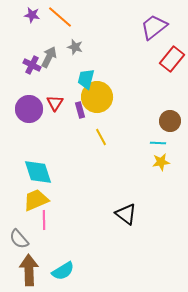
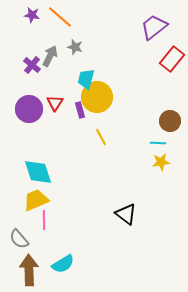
gray arrow: moved 1 px right, 1 px up
purple cross: rotated 12 degrees clockwise
cyan semicircle: moved 7 px up
